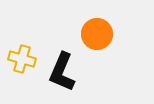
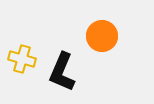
orange circle: moved 5 px right, 2 px down
